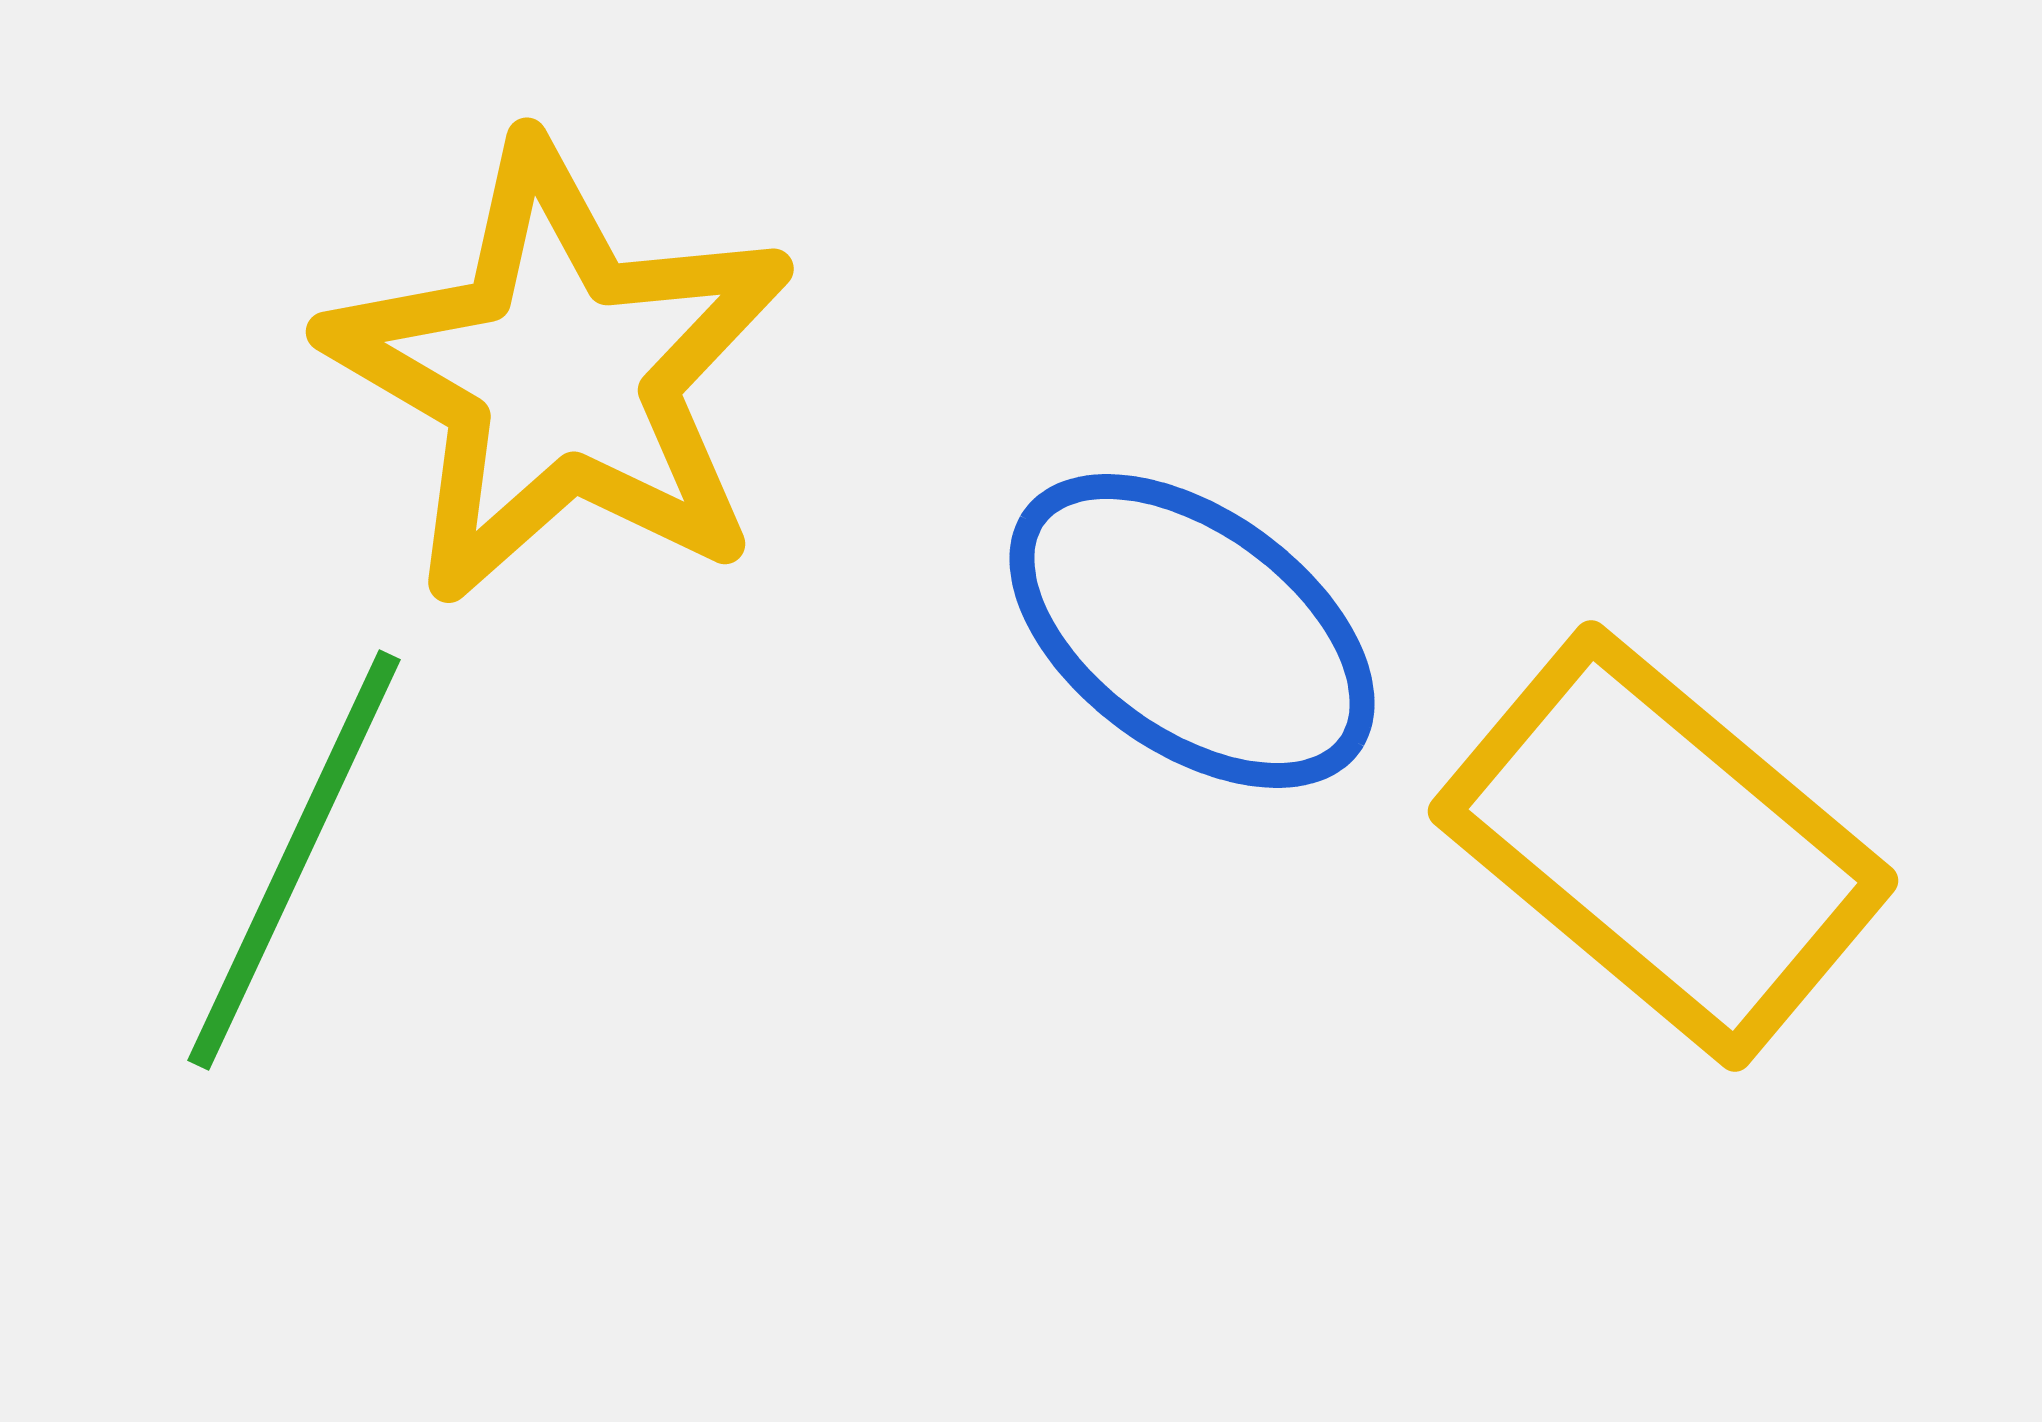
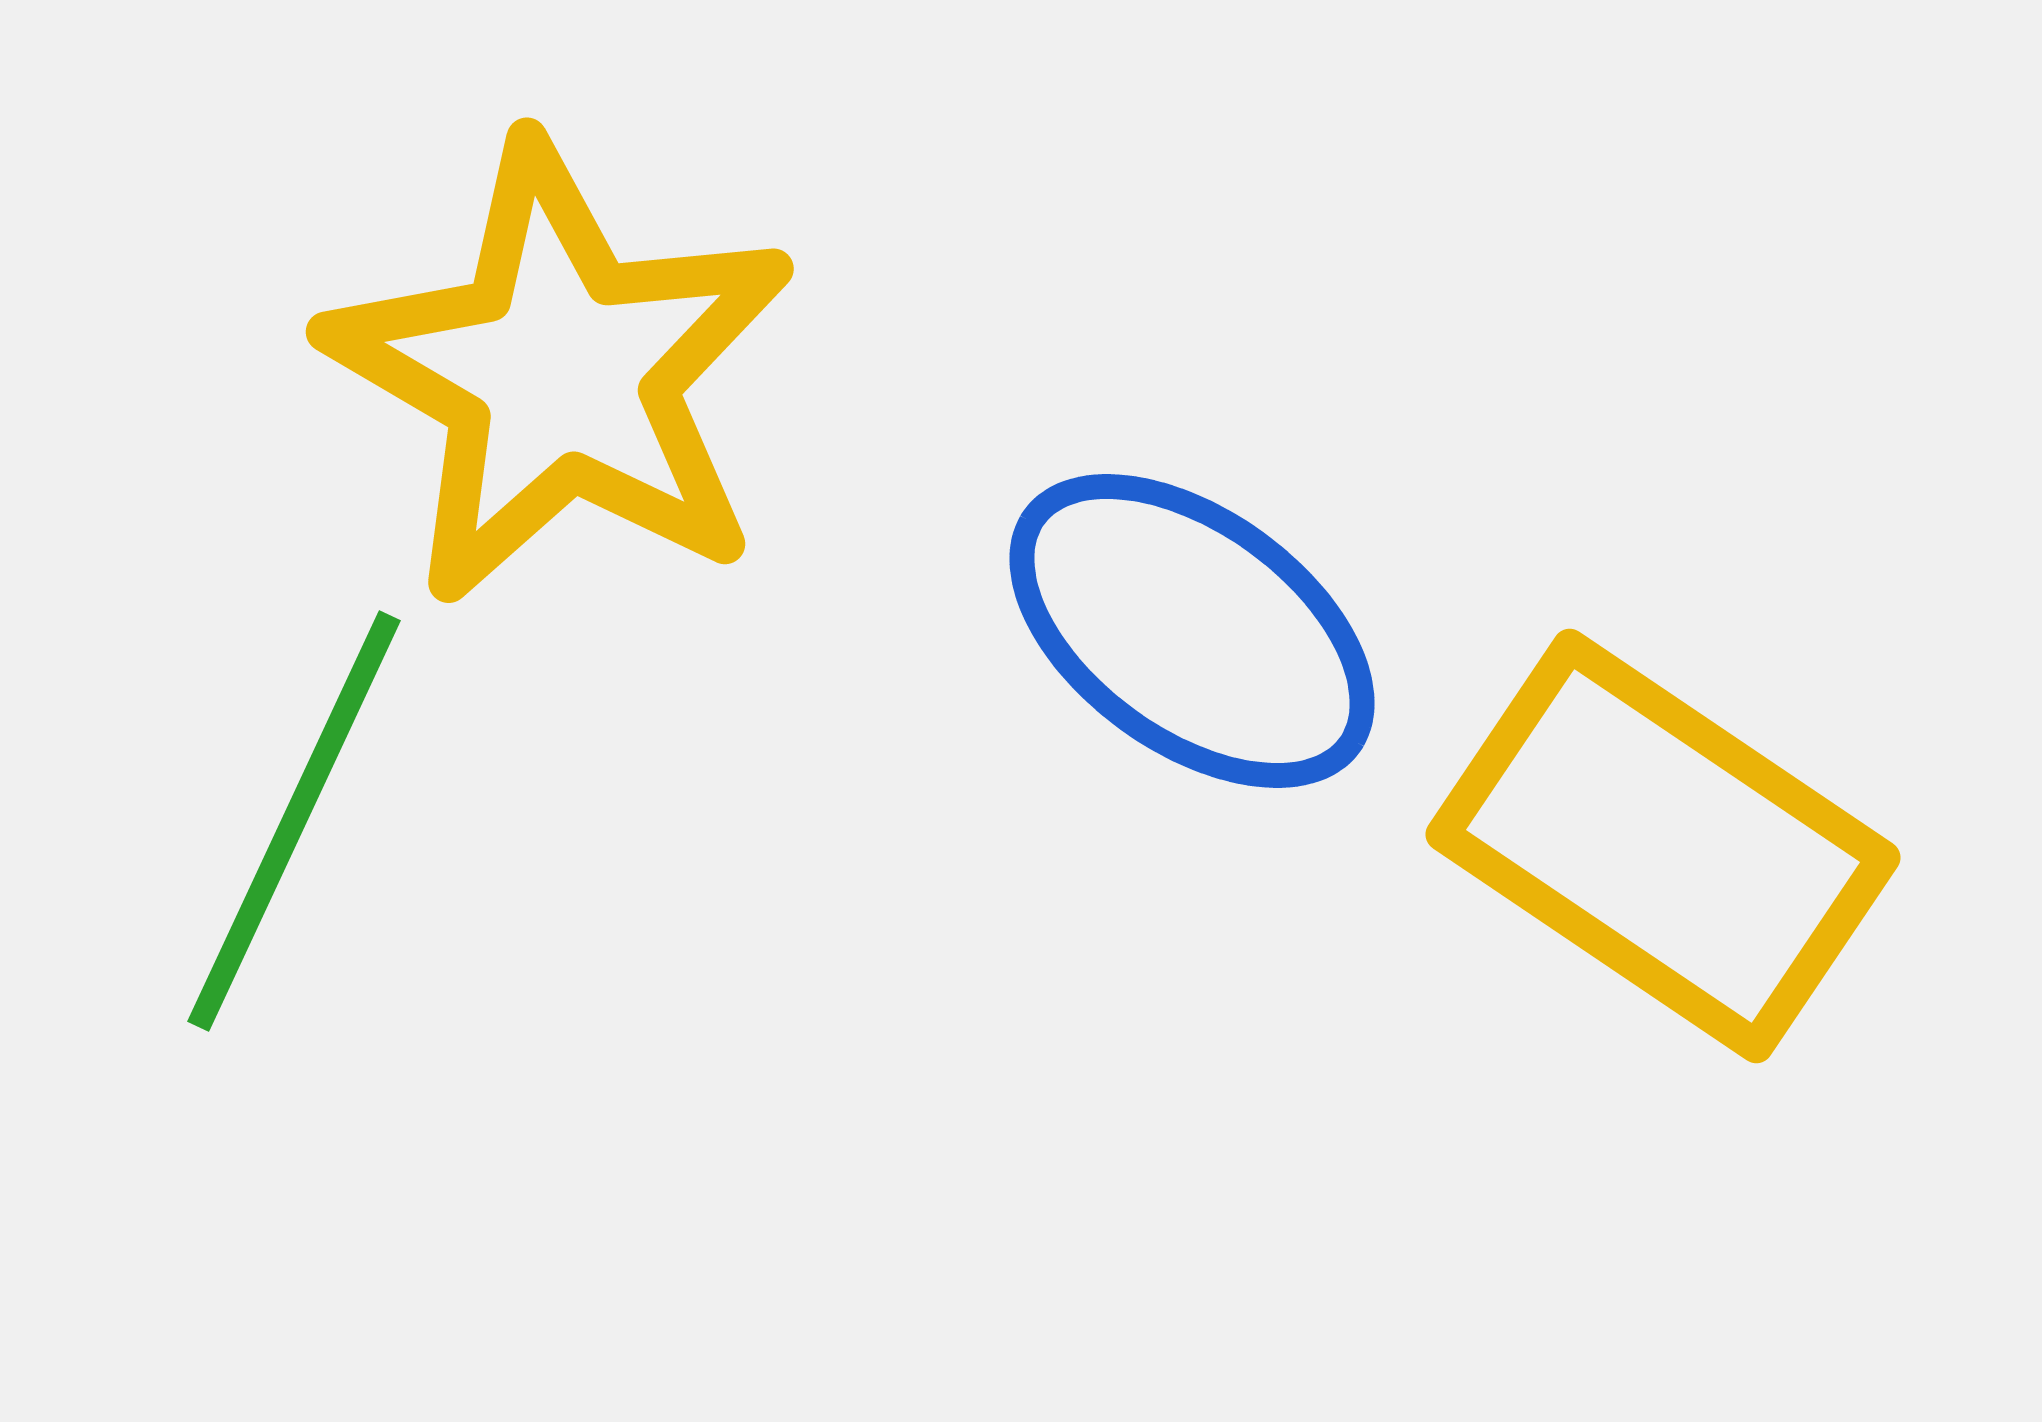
yellow rectangle: rotated 6 degrees counterclockwise
green line: moved 39 px up
